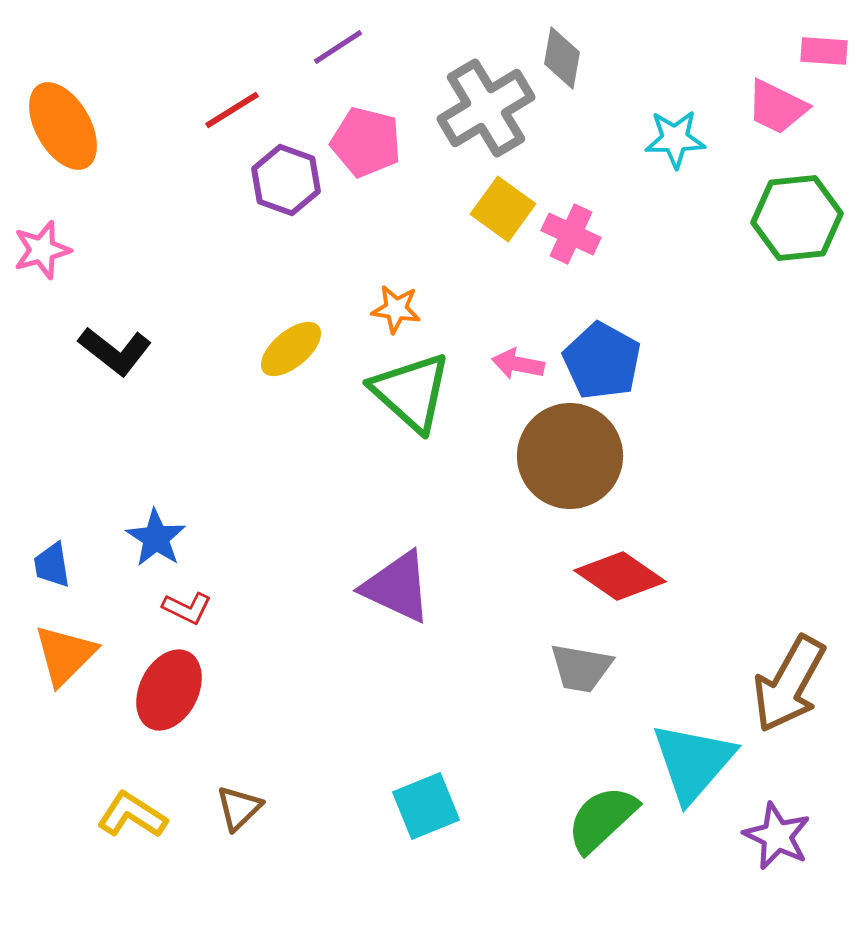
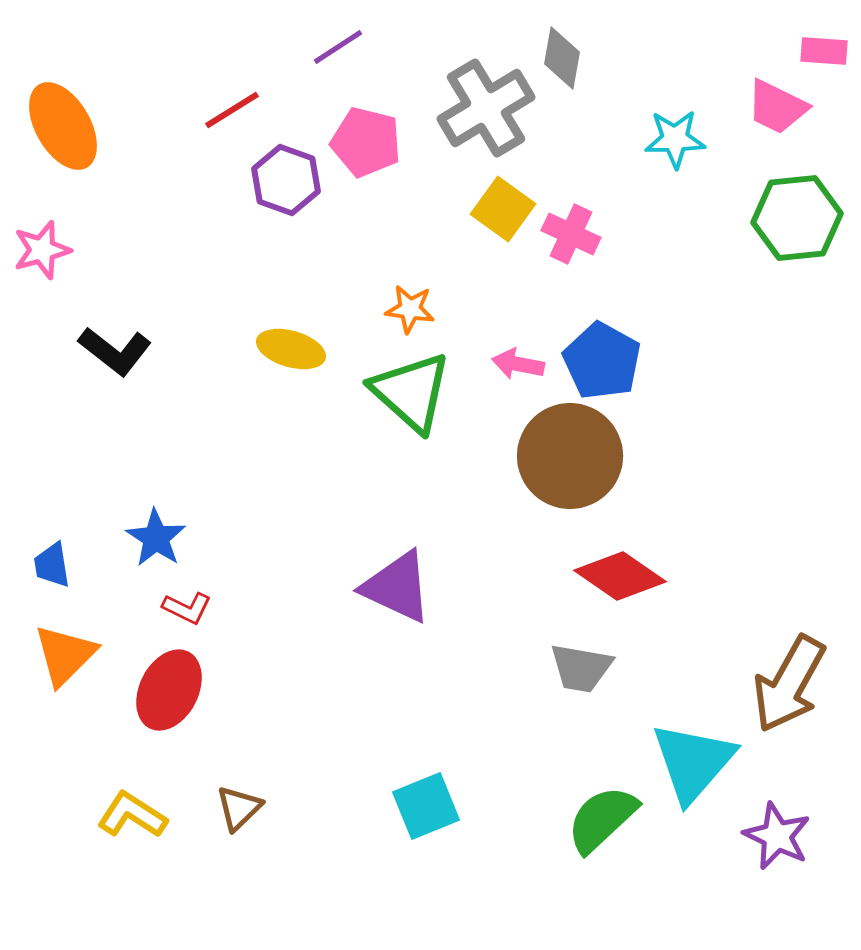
orange star: moved 14 px right
yellow ellipse: rotated 56 degrees clockwise
